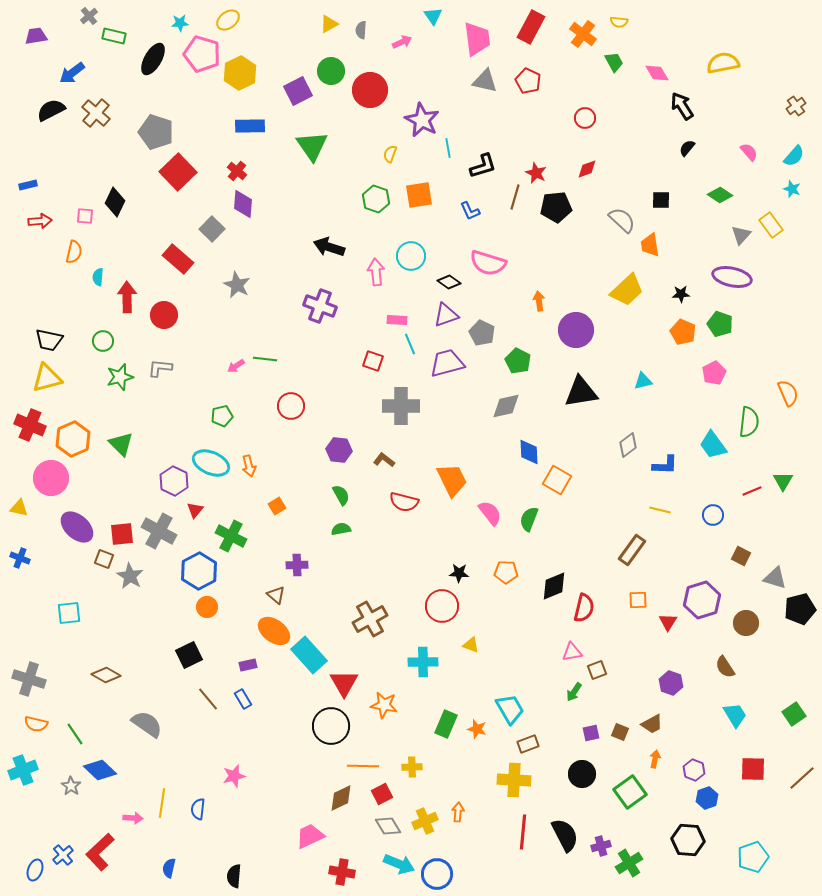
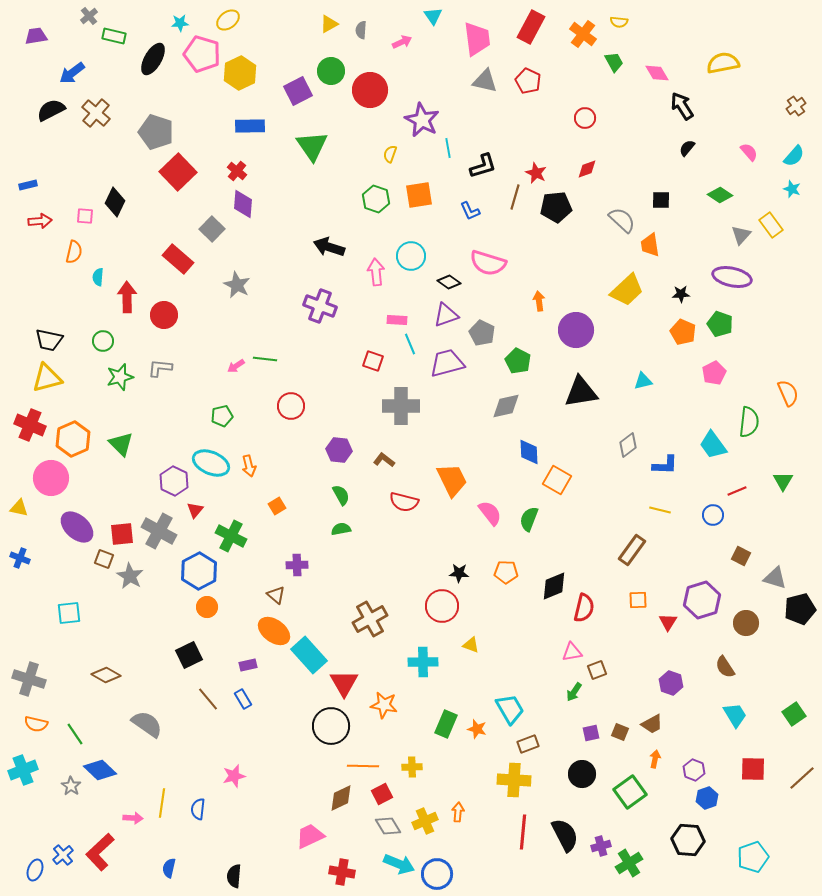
red line at (752, 491): moved 15 px left
